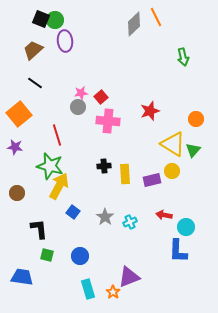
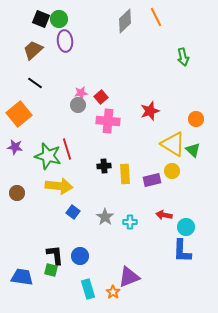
green circle: moved 4 px right, 1 px up
gray diamond: moved 9 px left, 3 px up
gray circle: moved 2 px up
red line: moved 10 px right, 14 px down
green triangle: rotated 28 degrees counterclockwise
green star: moved 2 px left, 10 px up
yellow arrow: rotated 68 degrees clockwise
cyan cross: rotated 24 degrees clockwise
black L-shape: moved 16 px right, 26 px down
blue L-shape: moved 4 px right
green square: moved 4 px right, 15 px down
